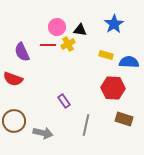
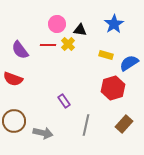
pink circle: moved 3 px up
yellow cross: rotated 16 degrees counterclockwise
purple semicircle: moved 2 px left, 2 px up; rotated 12 degrees counterclockwise
blue semicircle: moved 1 px down; rotated 36 degrees counterclockwise
red hexagon: rotated 20 degrees counterclockwise
brown rectangle: moved 5 px down; rotated 66 degrees counterclockwise
